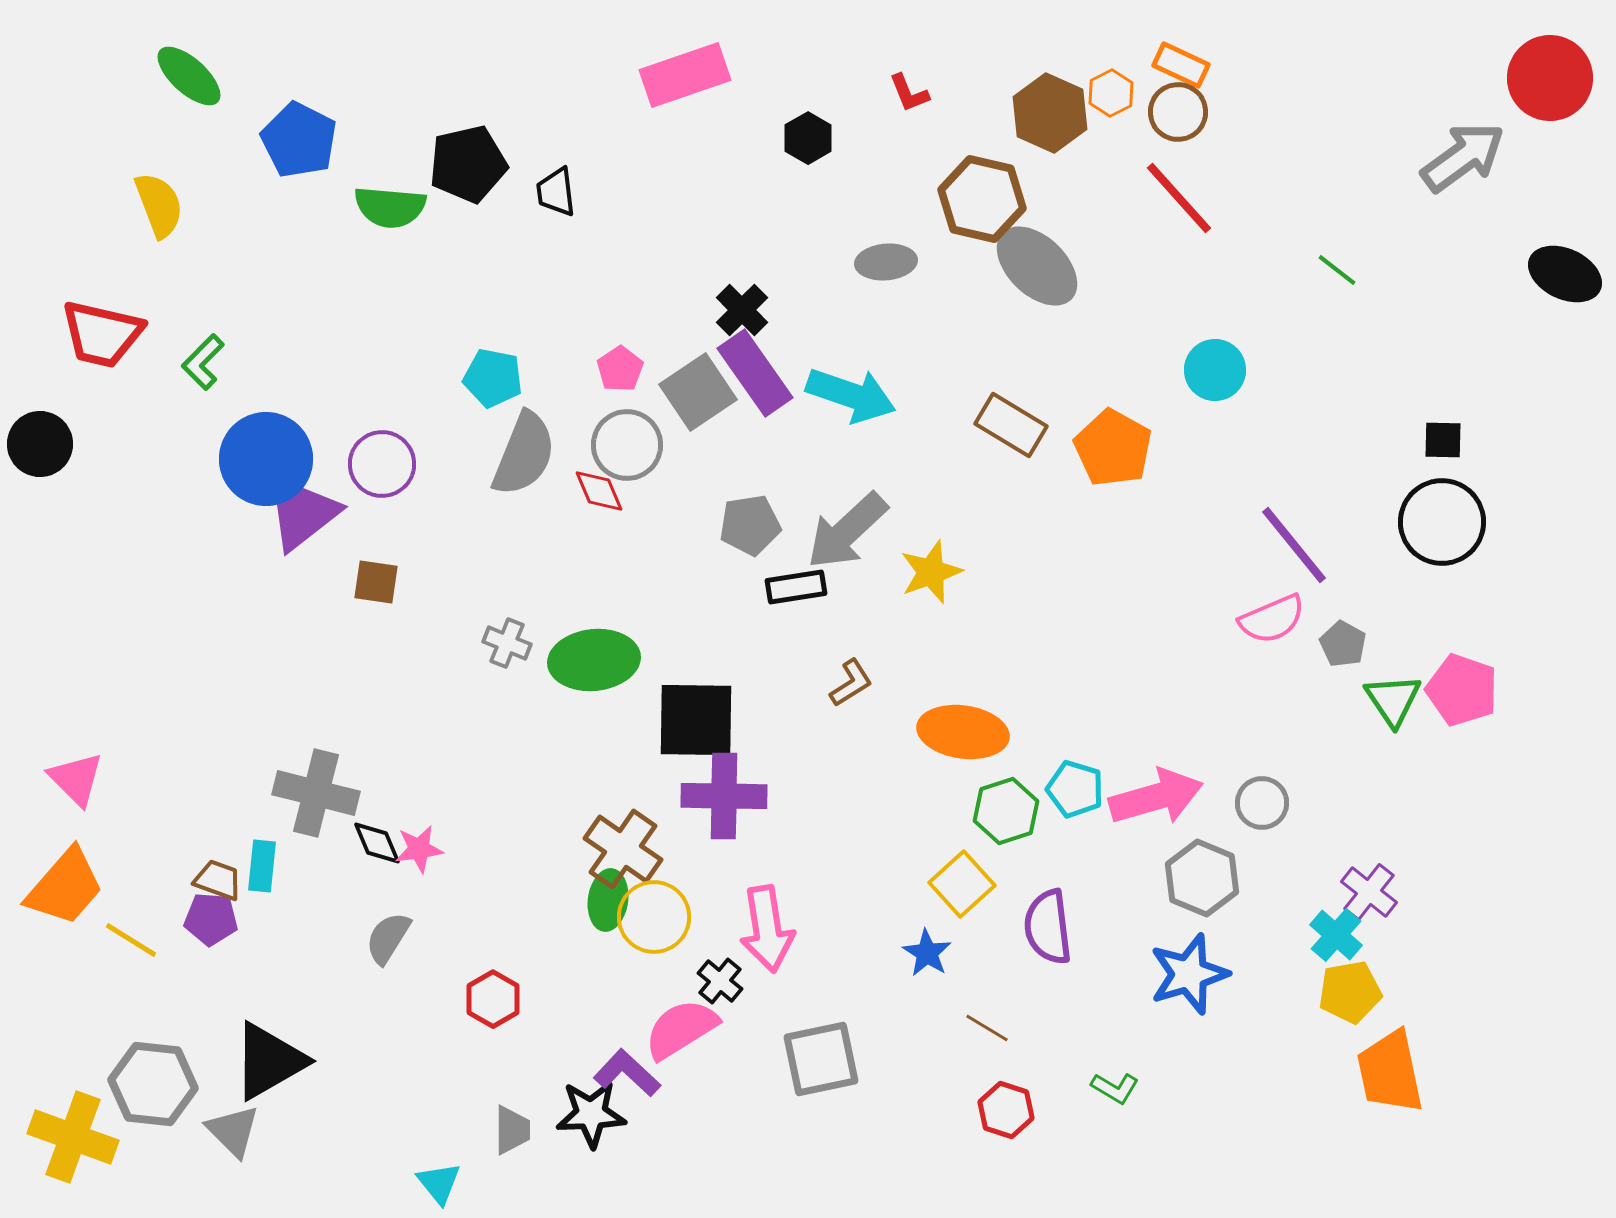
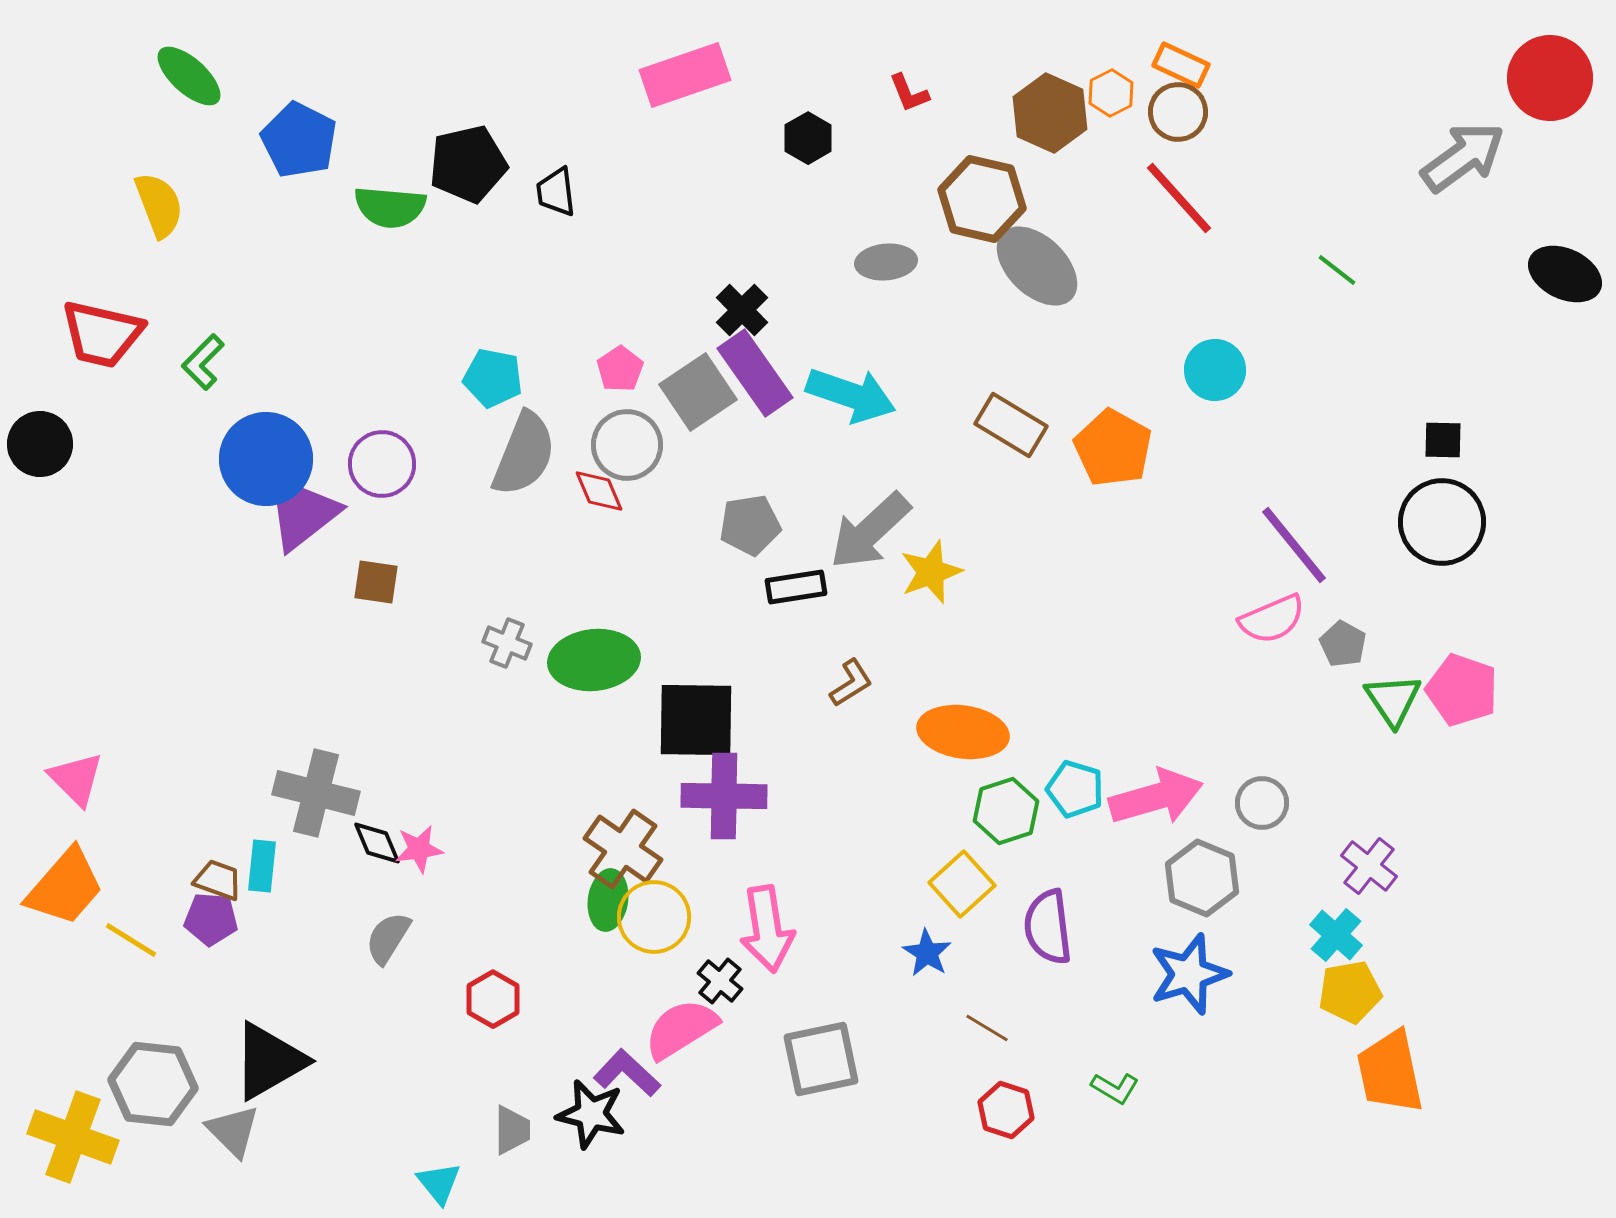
gray arrow at (847, 531): moved 23 px right
purple cross at (1369, 892): moved 26 px up
black star at (591, 1114): rotated 16 degrees clockwise
